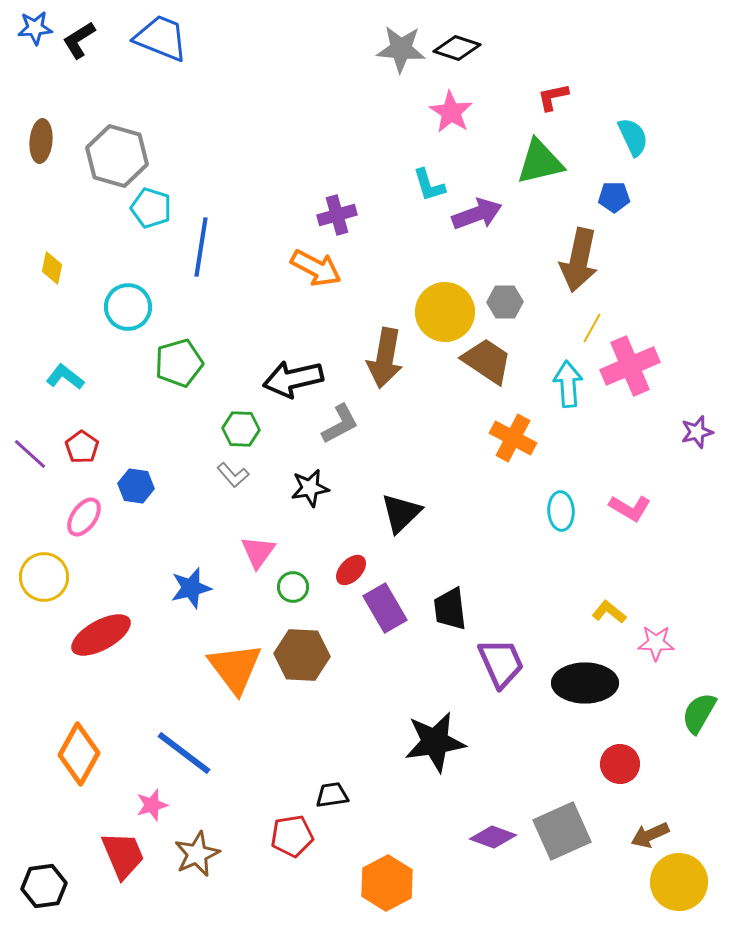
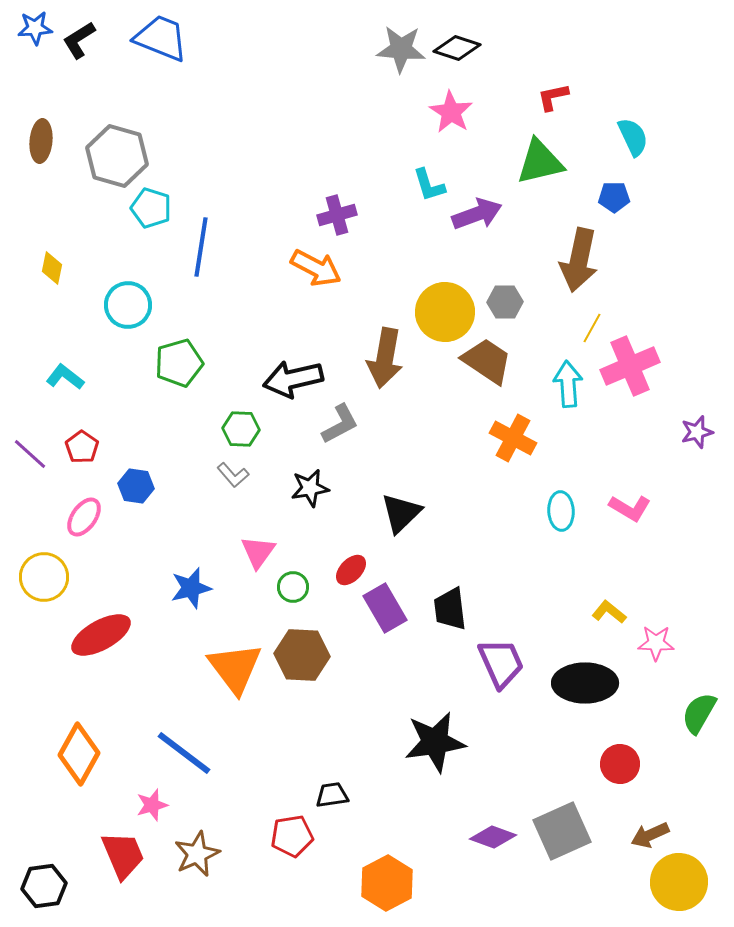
cyan circle at (128, 307): moved 2 px up
